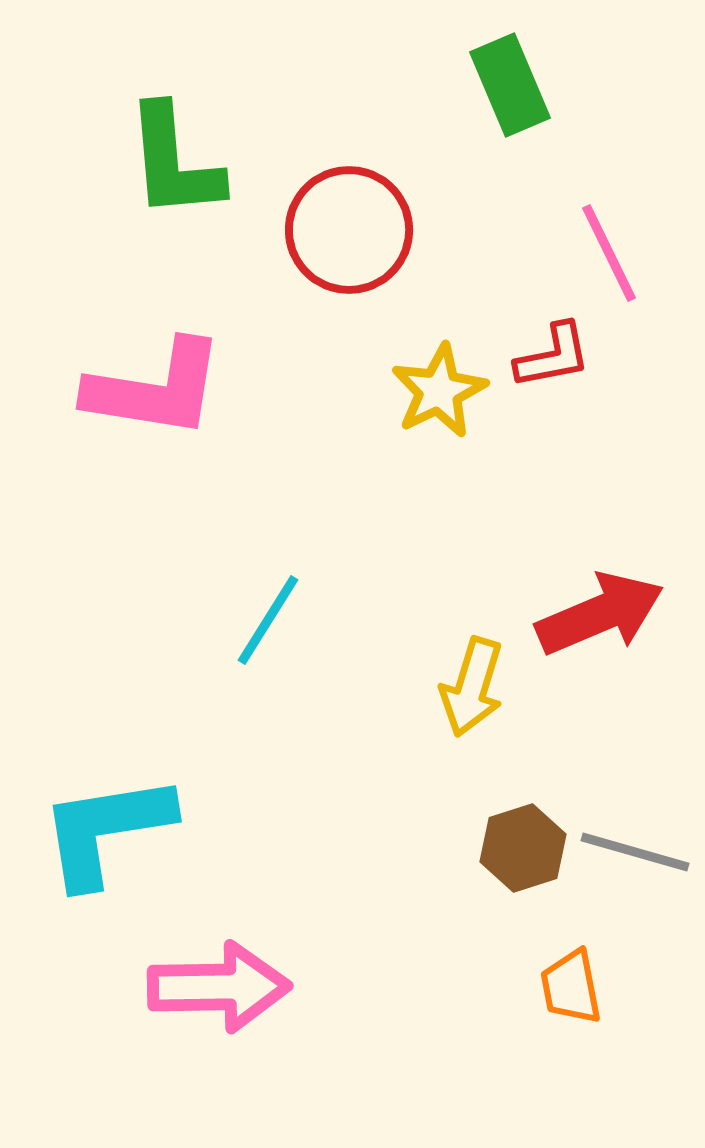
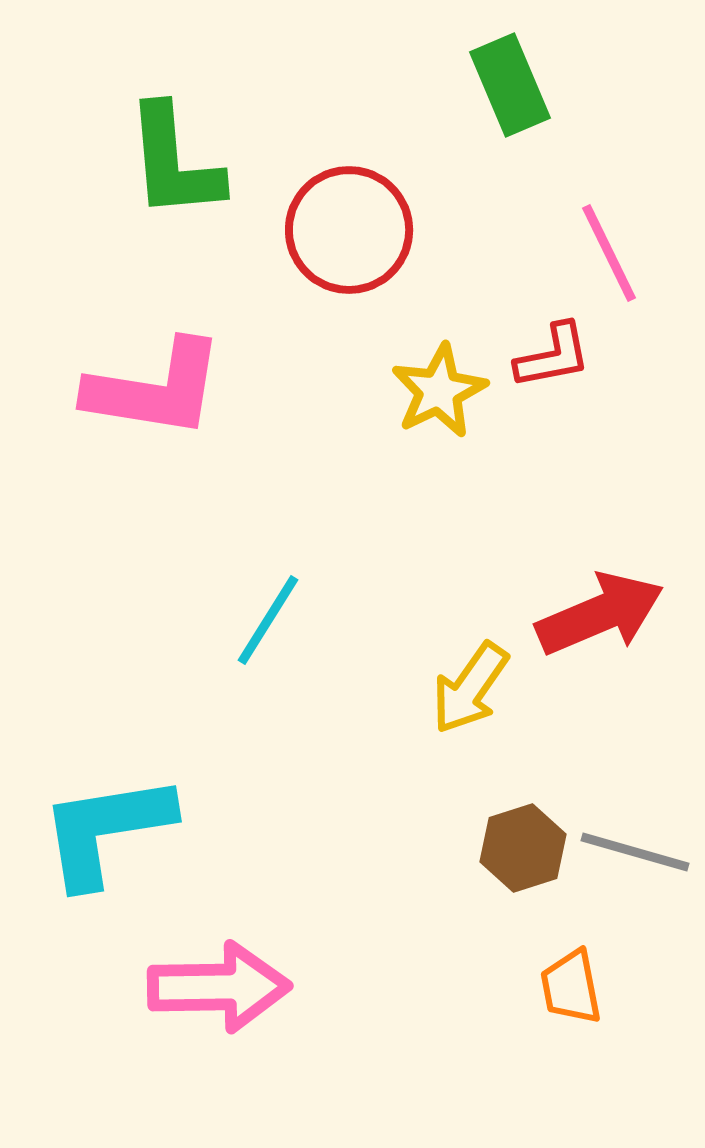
yellow arrow: moved 2 px left, 1 px down; rotated 18 degrees clockwise
